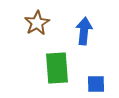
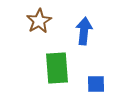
brown star: moved 2 px right, 2 px up
